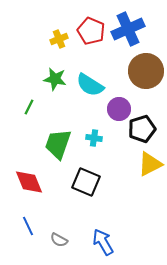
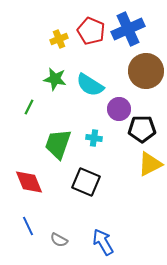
black pentagon: rotated 16 degrees clockwise
